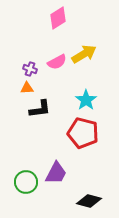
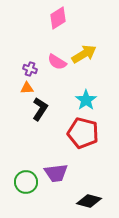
pink semicircle: rotated 60 degrees clockwise
black L-shape: rotated 50 degrees counterclockwise
purple trapezoid: rotated 55 degrees clockwise
